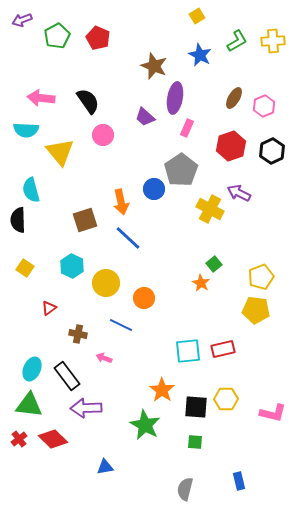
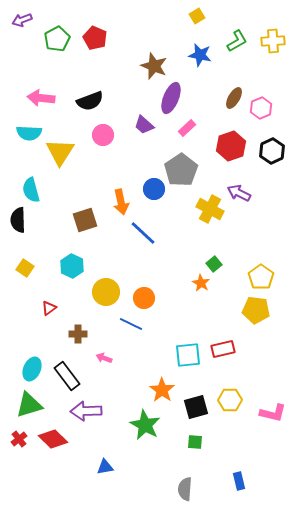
green pentagon at (57, 36): moved 3 px down
red pentagon at (98, 38): moved 3 px left
blue star at (200, 55): rotated 15 degrees counterclockwise
purple ellipse at (175, 98): moved 4 px left; rotated 12 degrees clockwise
black semicircle at (88, 101): moved 2 px right; rotated 104 degrees clockwise
pink hexagon at (264, 106): moved 3 px left, 2 px down
purple trapezoid at (145, 117): moved 1 px left, 8 px down
pink rectangle at (187, 128): rotated 24 degrees clockwise
cyan semicircle at (26, 130): moved 3 px right, 3 px down
yellow triangle at (60, 152): rotated 12 degrees clockwise
blue line at (128, 238): moved 15 px right, 5 px up
yellow pentagon at (261, 277): rotated 15 degrees counterclockwise
yellow circle at (106, 283): moved 9 px down
blue line at (121, 325): moved 10 px right, 1 px up
brown cross at (78, 334): rotated 12 degrees counterclockwise
cyan square at (188, 351): moved 4 px down
yellow hexagon at (226, 399): moved 4 px right, 1 px down
green triangle at (29, 405): rotated 24 degrees counterclockwise
black square at (196, 407): rotated 20 degrees counterclockwise
purple arrow at (86, 408): moved 3 px down
gray semicircle at (185, 489): rotated 10 degrees counterclockwise
